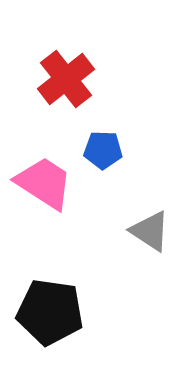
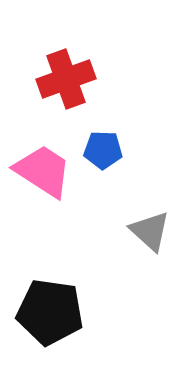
red cross: rotated 18 degrees clockwise
pink trapezoid: moved 1 px left, 12 px up
gray triangle: rotated 9 degrees clockwise
